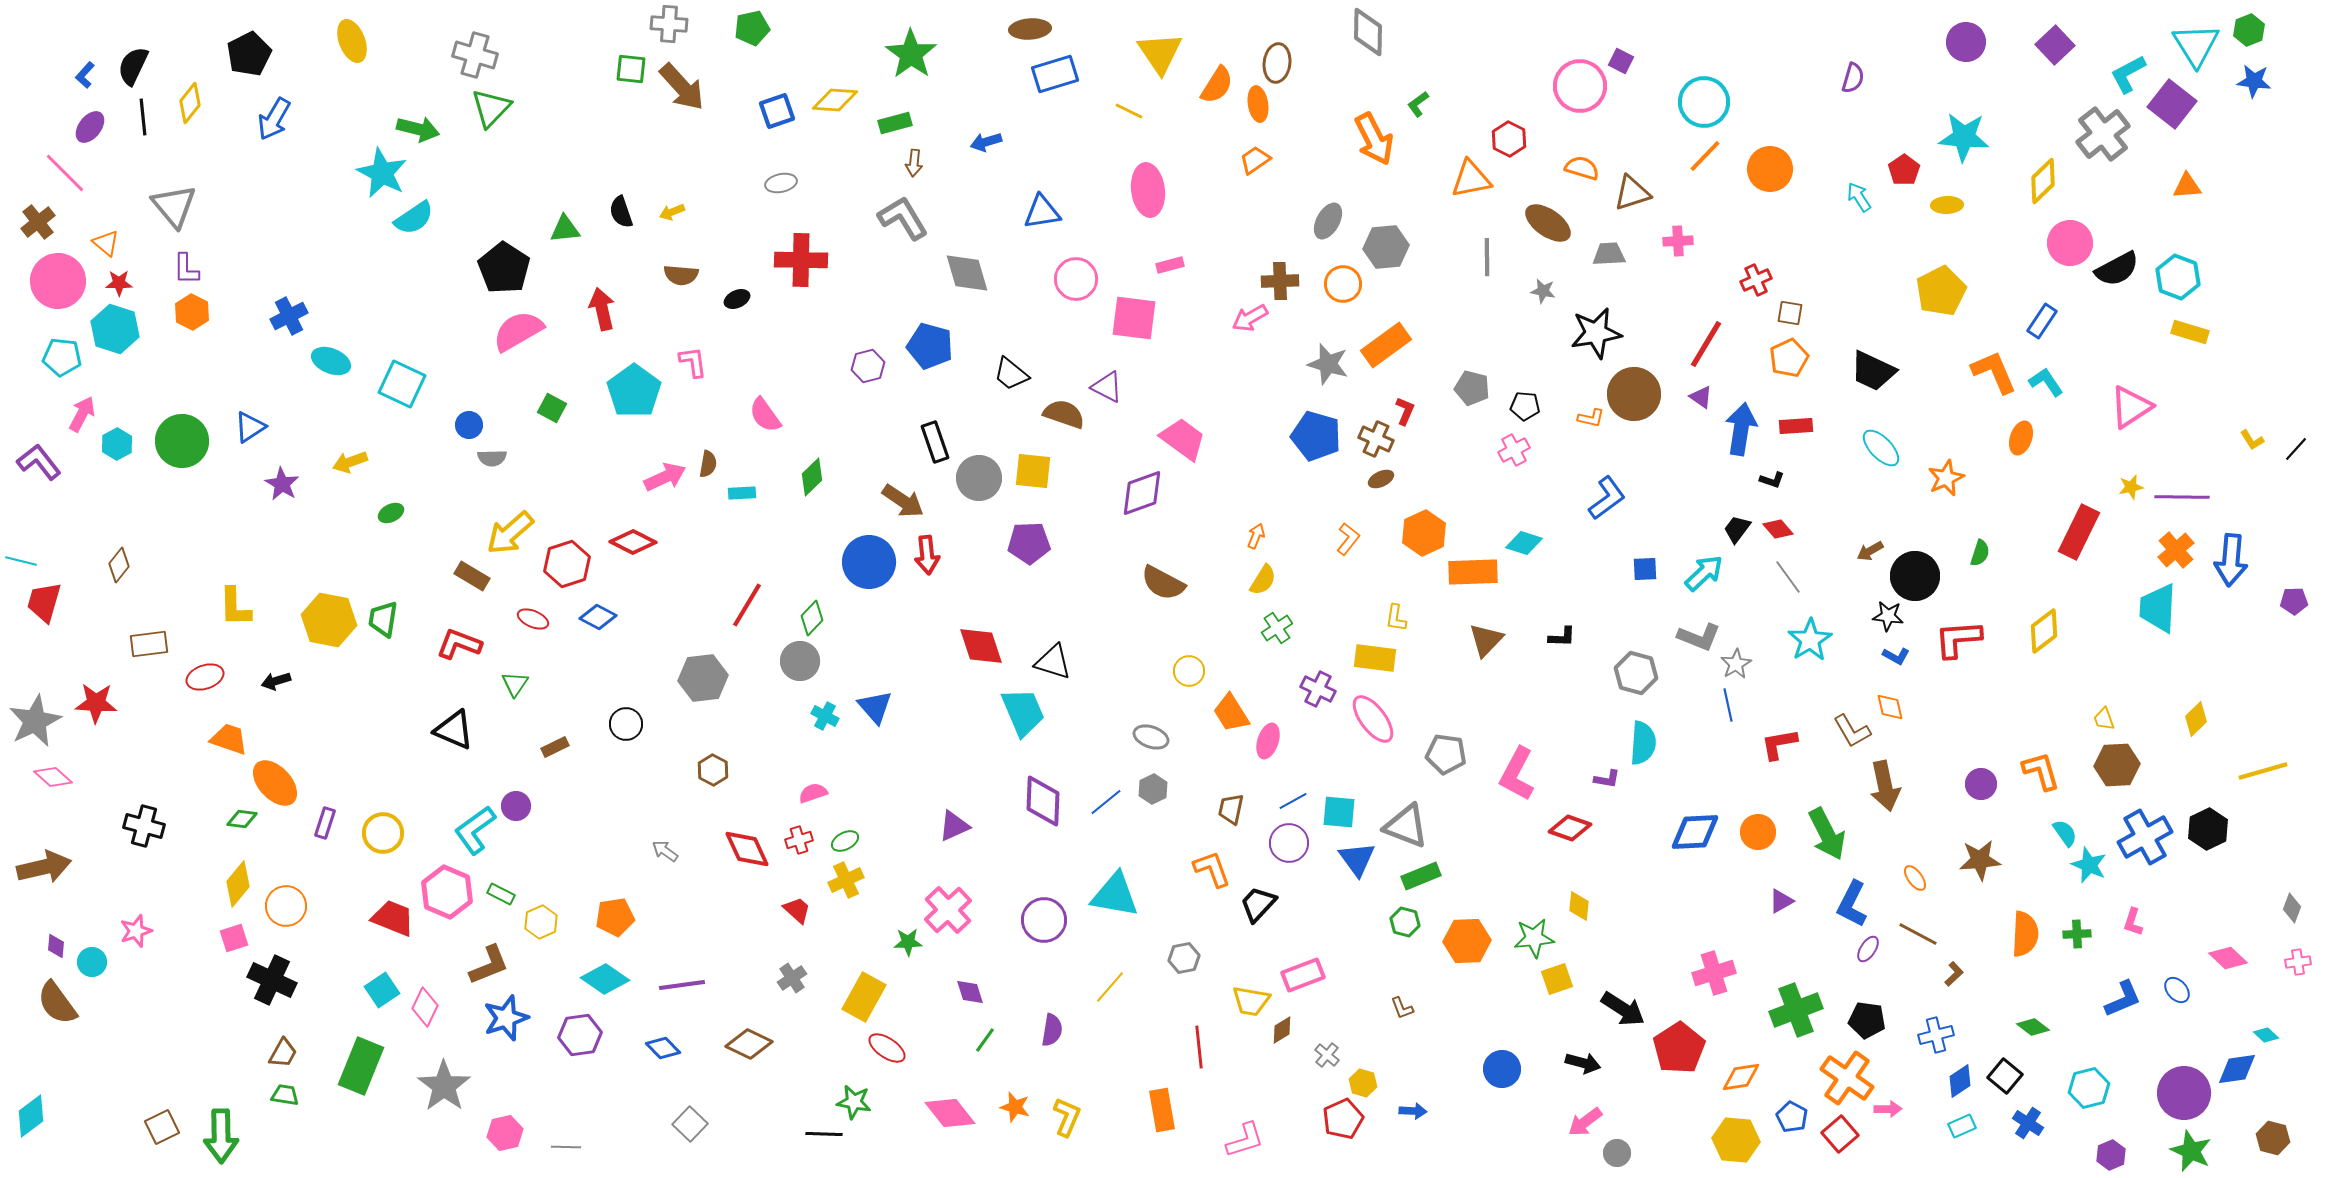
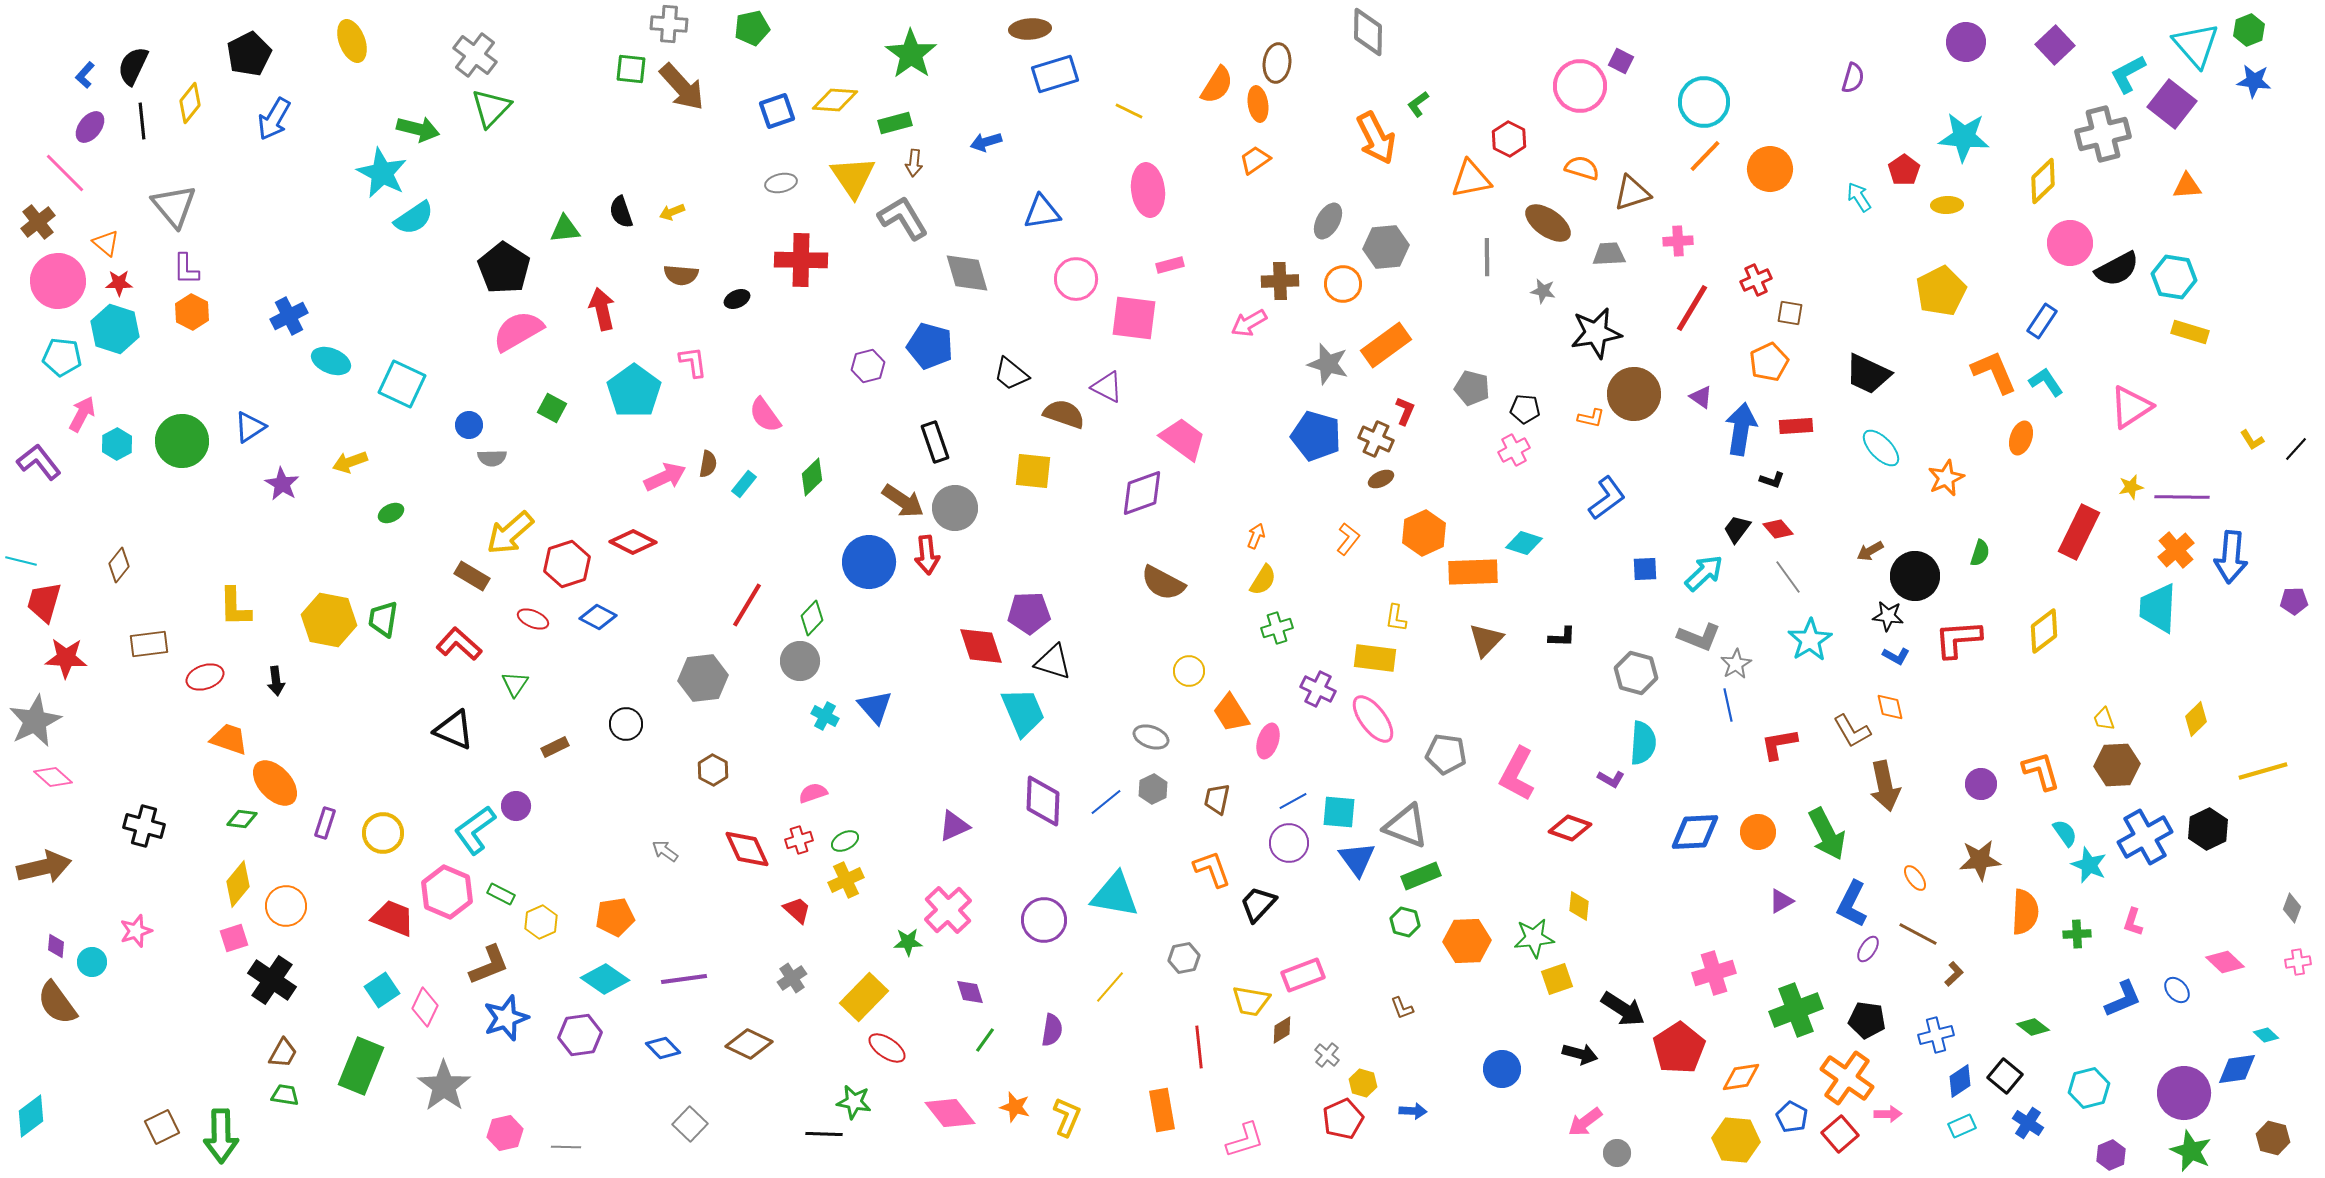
cyan triangle at (2196, 45): rotated 9 degrees counterclockwise
yellow triangle at (1160, 53): moved 307 px left, 124 px down
gray cross at (475, 55): rotated 21 degrees clockwise
black line at (143, 117): moved 1 px left, 4 px down
gray cross at (2103, 134): rotated 24 degrees clockwise
orange arrow at (1374, 139): moved 2 px right, 1 px up
cyan hexagon at (2178, 277): moved 4 px left; rotated 12 degrees counterclockwise
pink arrow at (1250, 318): moved 1 px left, 5 px down
red line at (1706, 344): moved 14 px left, 36 px up
orange pentagon at (1789, 358): moved 20 px left, 4 px down
black trapezoid at (1873, 371): moved 5 px left, 3 px down
black pentagon at (1525, 406): moved 3 px down
gray circle at (979, 478): moved 24 px left, 30 px down
cyan rectangle at (742, 493): moved 2 px right, 9 px up; rotated 48 degrees counterclockwise
purple pentagon at (1029, 543): moved 70 px down
blue arrow at (2231, 560): moved 3 px up
green cross at (1277, 628): rotated 16 degrees clockwise
red L-shape at (459, 644): rotated 21 degrees clockwise
black arrow at (276, 681): rotated 80 degrees counterclockwise
red star at (96, 703): moved 30 px left, 45 px up
purple L-shape at (1607, 779): moved 4 px right; rotated 20 degrees clockwise
brown trapezoid at (1231, 809): moved 14 px left, 10 px up
orange semicircle at (2025, 934): moved 22 px up
pink diamond at (2228, 958): moved 3 px left, 4 px down
black cross at (272, 980): rotated 9 degrees clockwise
purple line at (682, 985): moved 2 px right, 6 px up
yellow rectangle at (864, 997): rotated 15 degrees clockwise
black arrow at (1583, 1063): moved 3 px left, 9 px up
pink arrow at (1888, 1109): moved 5 px down
